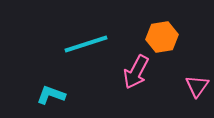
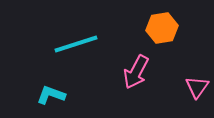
orange hexagon: moved 9 px up
cyan line: moved 10 px left
pink triangle: moved 1 px down
